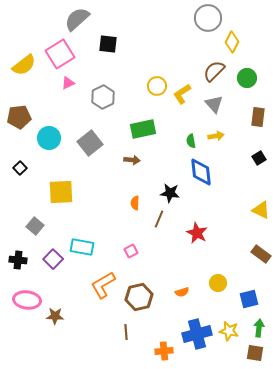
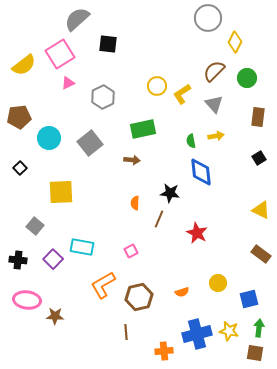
yellow diamond at (232, 42): moved 3 px right
